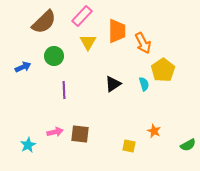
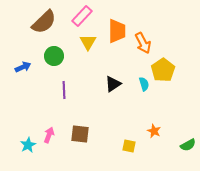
pink arrow: moved 6 px left, 3 px down; rotated 56 degrees counterclockwise
